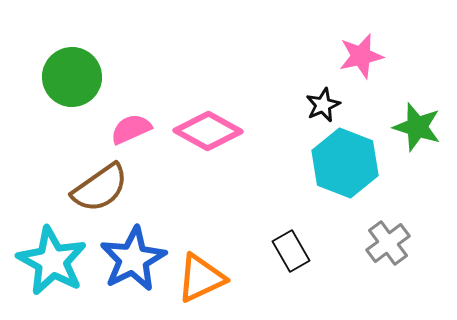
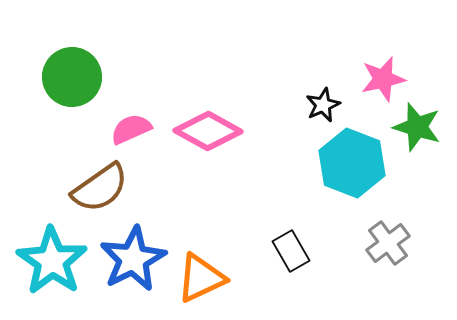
pink star: moved 22 px right, 23 px down
cyan hexagon: moved 7 px right
cyan star: rotated 6 degrees clockwise
